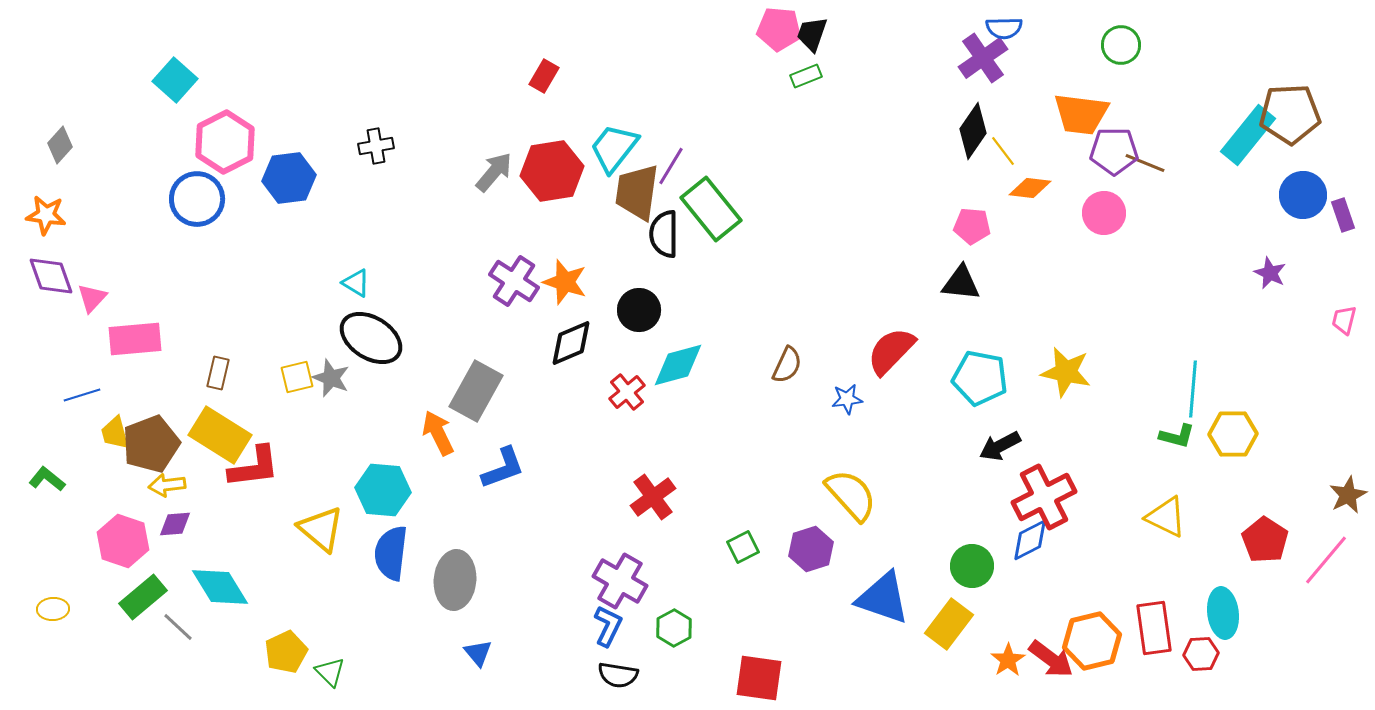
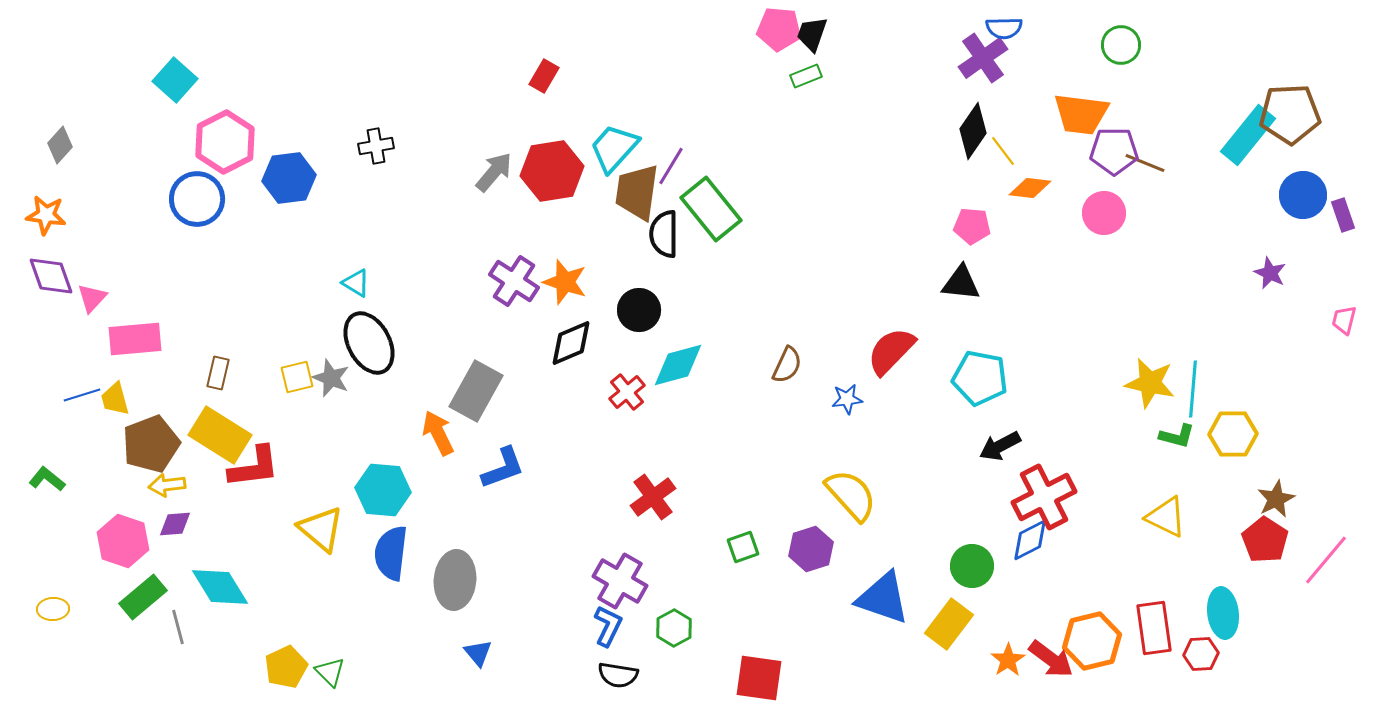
cyan trapezoid at (614, 148): rotated 4 degrees clockwise
black ellipse at (371, 338): moved 2 px left, 5 px down; rotated 30 degrees clockwise
yellow star at (1066, 372): moved 84 px right, 11 px down
yellow trapezoid at (115, 433): moved 34 px up
brown star at (1348, 495): moved 72 px left, 4 px down
green square at (743, 547): rotated 8 degrees clockwise
gray line at (178, 627): rotated 32 degrees clockwise
yellow pentagon at (286, 652): moved 15 px down
